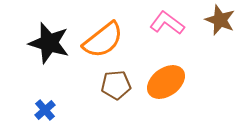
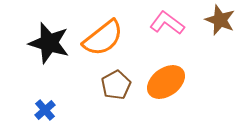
orange semicircle: moved 2 px up
brown pentagon: rotated 24 degrees counterclockwise
